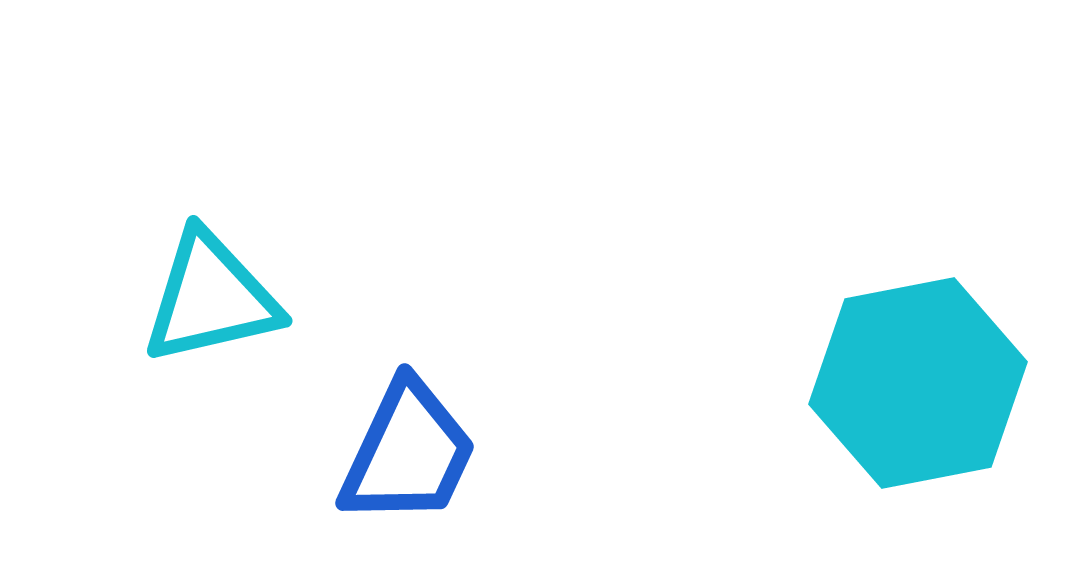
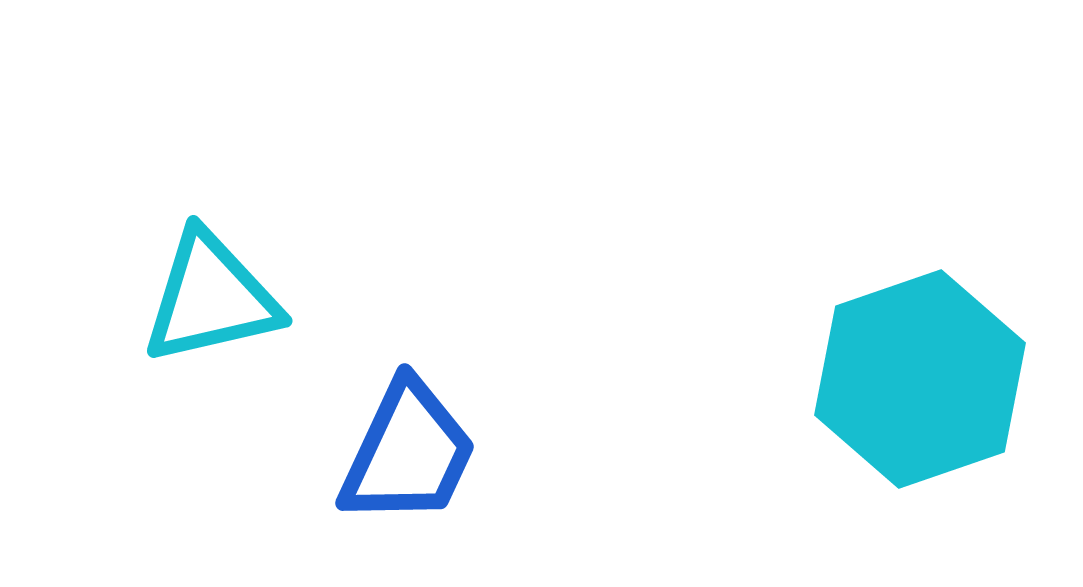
cyan hexagon: moved 2 px right, 4 px up; rotated 8 degrees counterclockwise
